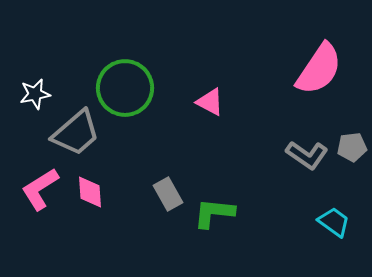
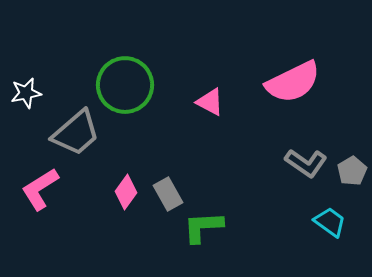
pink semicircle: moved 26 px left, 13 px down; rotated 30 degrees clockwise
green circle: moved 3 px up
white star: moved 9 px left, 1 px up
gray pentagon: moved 24 px down; rotated 24 degrees counterclockwise
gray L-shape: moved 1 px left, 8 px down
pink diamond: moved 36 px right; rotated 40 degrees clockwise
green L-shape: moved 11 px left, 14 px down; rotated 9 degrees counterclockwise
cyan trapezoid: moved 4 px left
